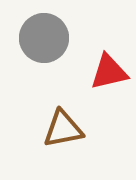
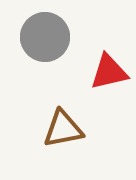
gray circle: moved 1 px right, 1 px up
